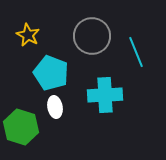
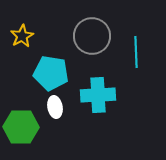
yellow star: moved 6 px left, 1 px down; rotated 15 degrees clockwise
cyan line: rotated 20 degrees clockwise
cyan pentagon: rotated 12 degrees counterclockwise
cyan cross: moved 7 px left
green hexagon: rotated 16 degrees counterclockwise
